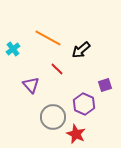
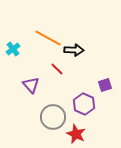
black arrow: moved 7 px left; rotated 138 degrees counterclockwise
